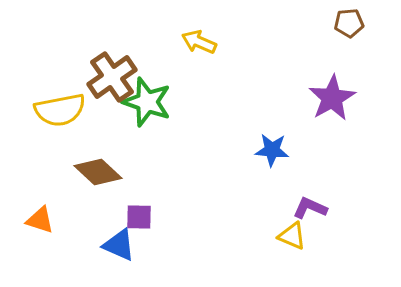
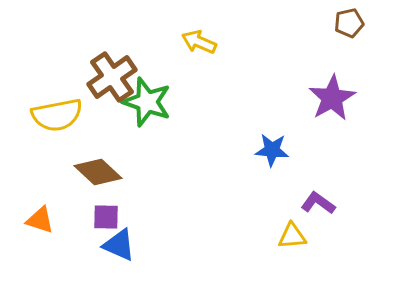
brown pentagon: rotated 8 degrees counterclockwise
yellow semicircle: moved 3 px left, 5 px down
purple L-shape: moved 8 px right, 5 px up; rotated 12 degrees clockwise
purple square: moved 33 px left
yellow triangle: rotated 28 degrees counterclockwise
